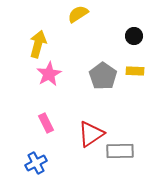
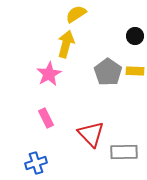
yellow semicircle: moved 2 px left
black circle: moved 1 px right
yellow arrow: moved 28 px right
gray pentagon: moved 5 px right, 4 px up
pink rectangle: moved 5 px up
red triangle: rotated 40 degrees counterclockwise
gray rectangle: moved 4 px right, 1 px down
blue cross: rotated 10 degrees clockwise
